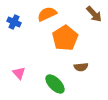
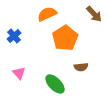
blue cross: moved 14 px down; rotated 24 degrees clockwise
